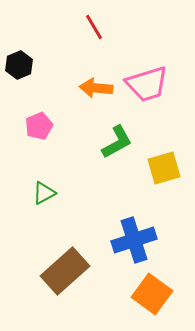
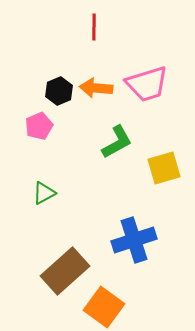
red line: rotated 32 degrees clockwise
black hexagon: moved 40 px right, 26 px down
orange square: moved 48 px left, 13 px down
